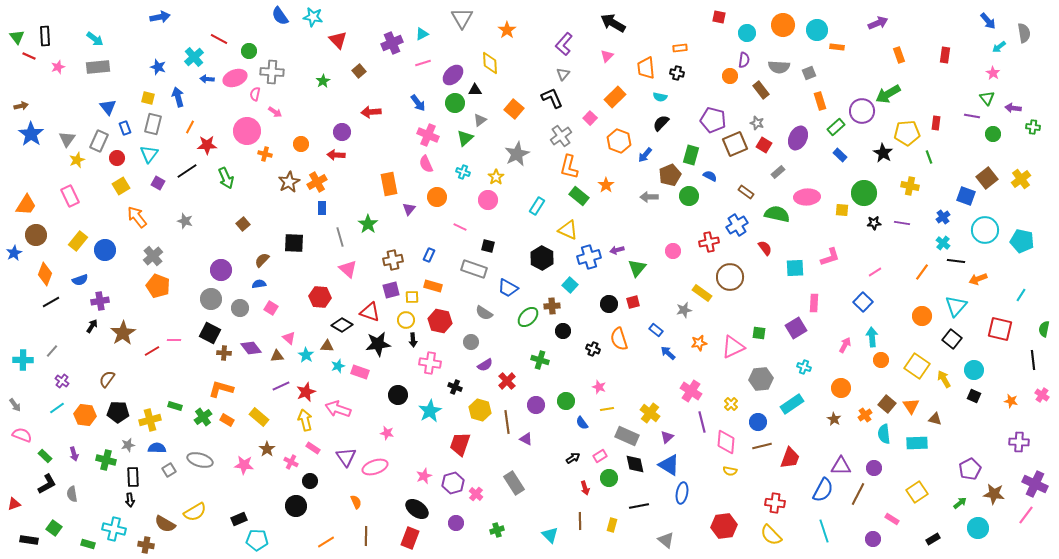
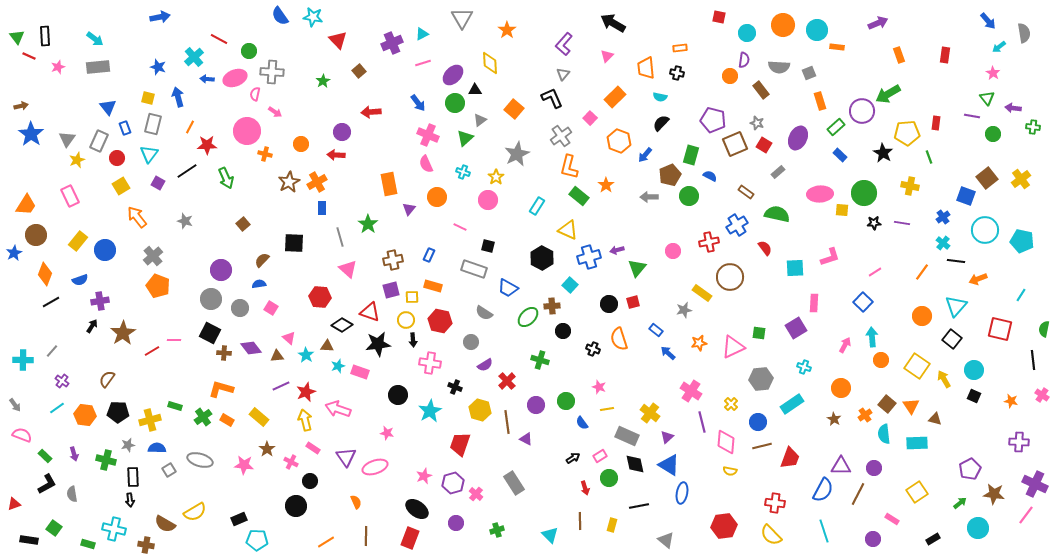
pink ellipse at (807, 197): moved 13 px right, 3 px up
